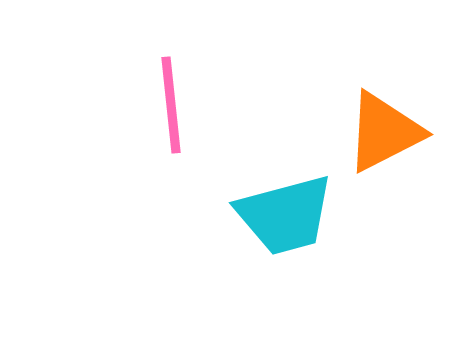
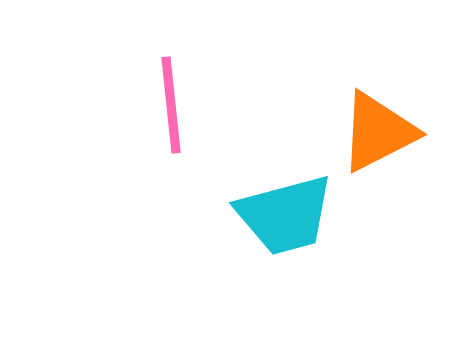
orange triangle: moved 6 px left
